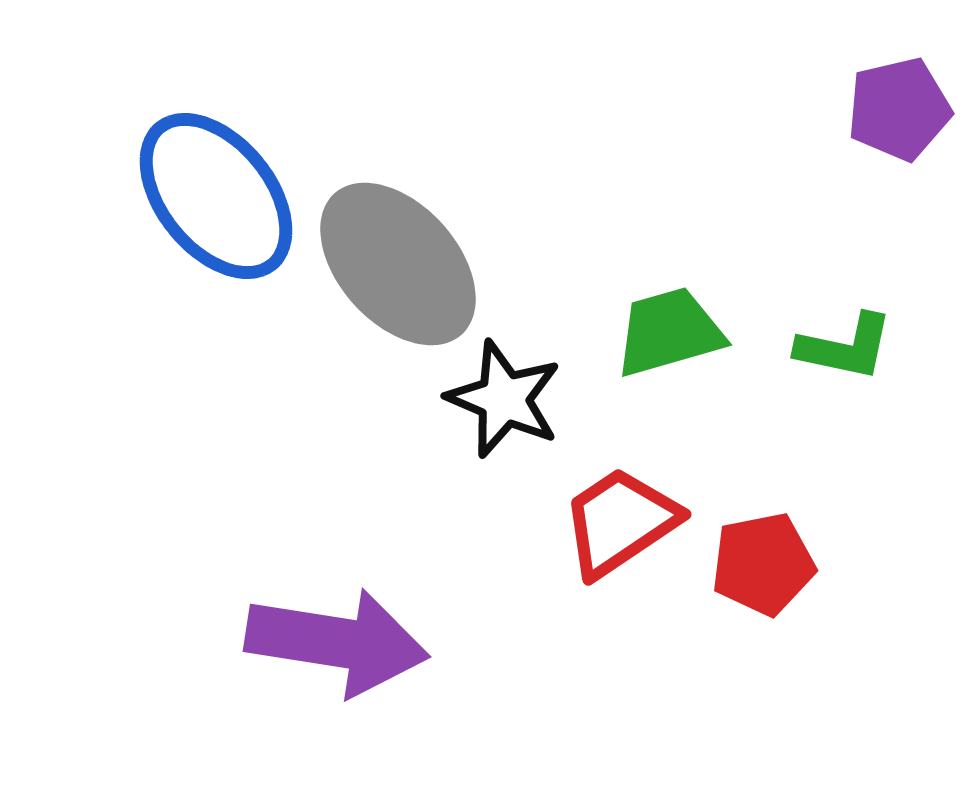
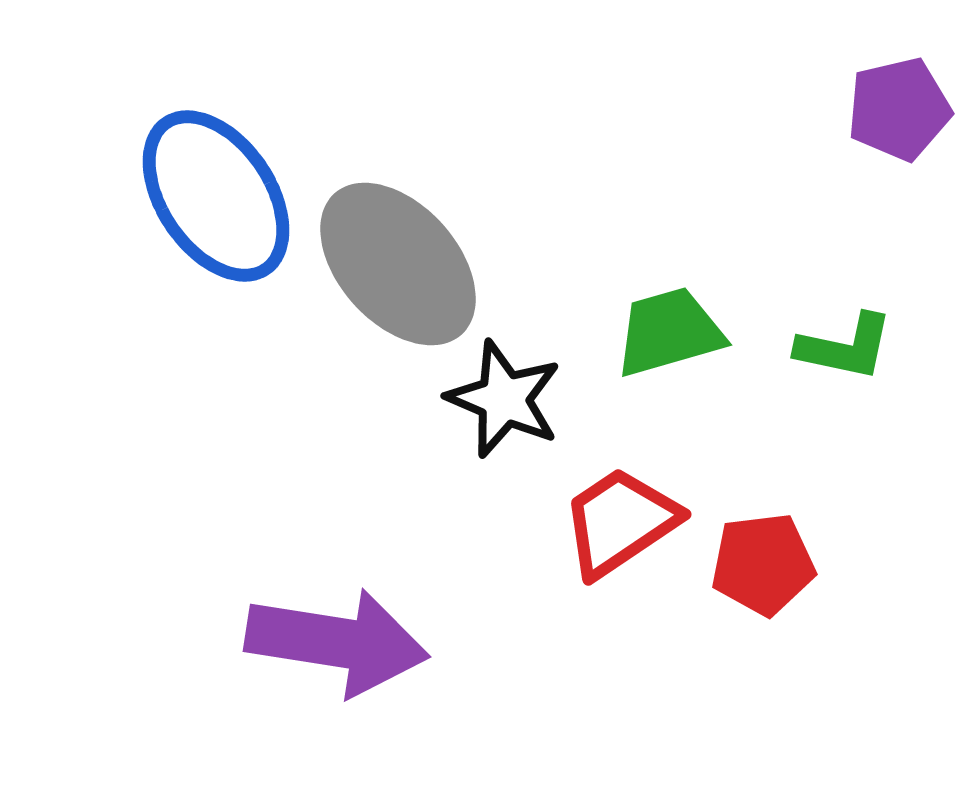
blue ellipse: rotated 5 degrees clockwise
red pentagon: rotated 4 degrees clockwise
